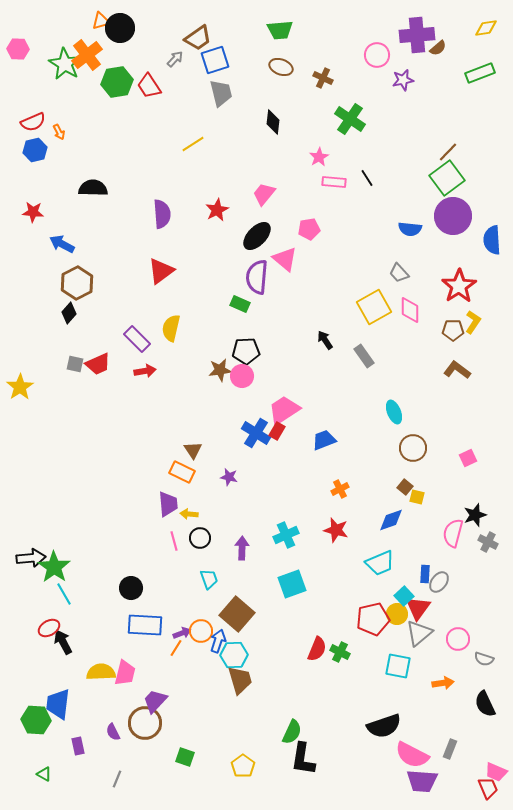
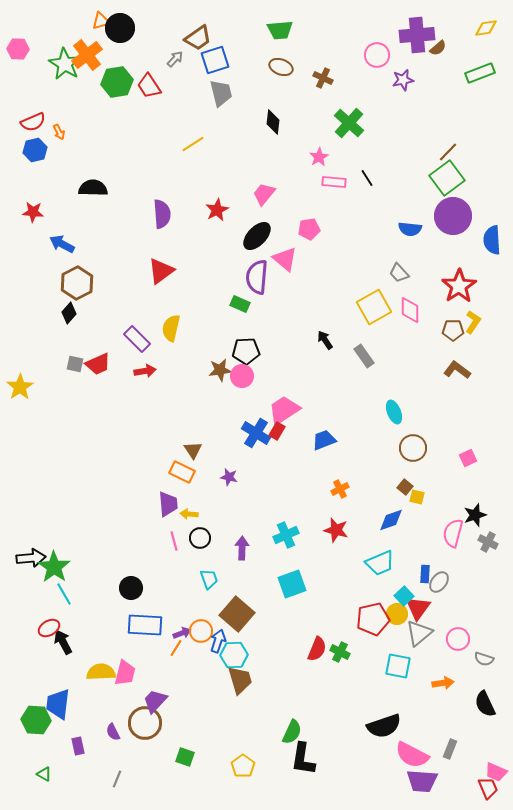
green cross at (350, 119): moved 1 px left, 4 px down; rotated 8 degrees clockwise
